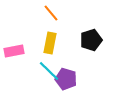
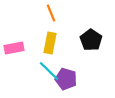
orange line: rotated 18 degrees clockwise
black pentagon: rotated 20 degrees counterclockwise
pink rectangle: moved 3 px up
